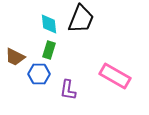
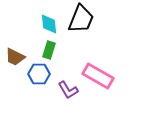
pink rectangle: moved 17 px left
purple L-shape: rotated 40 degrees counterclockwise
